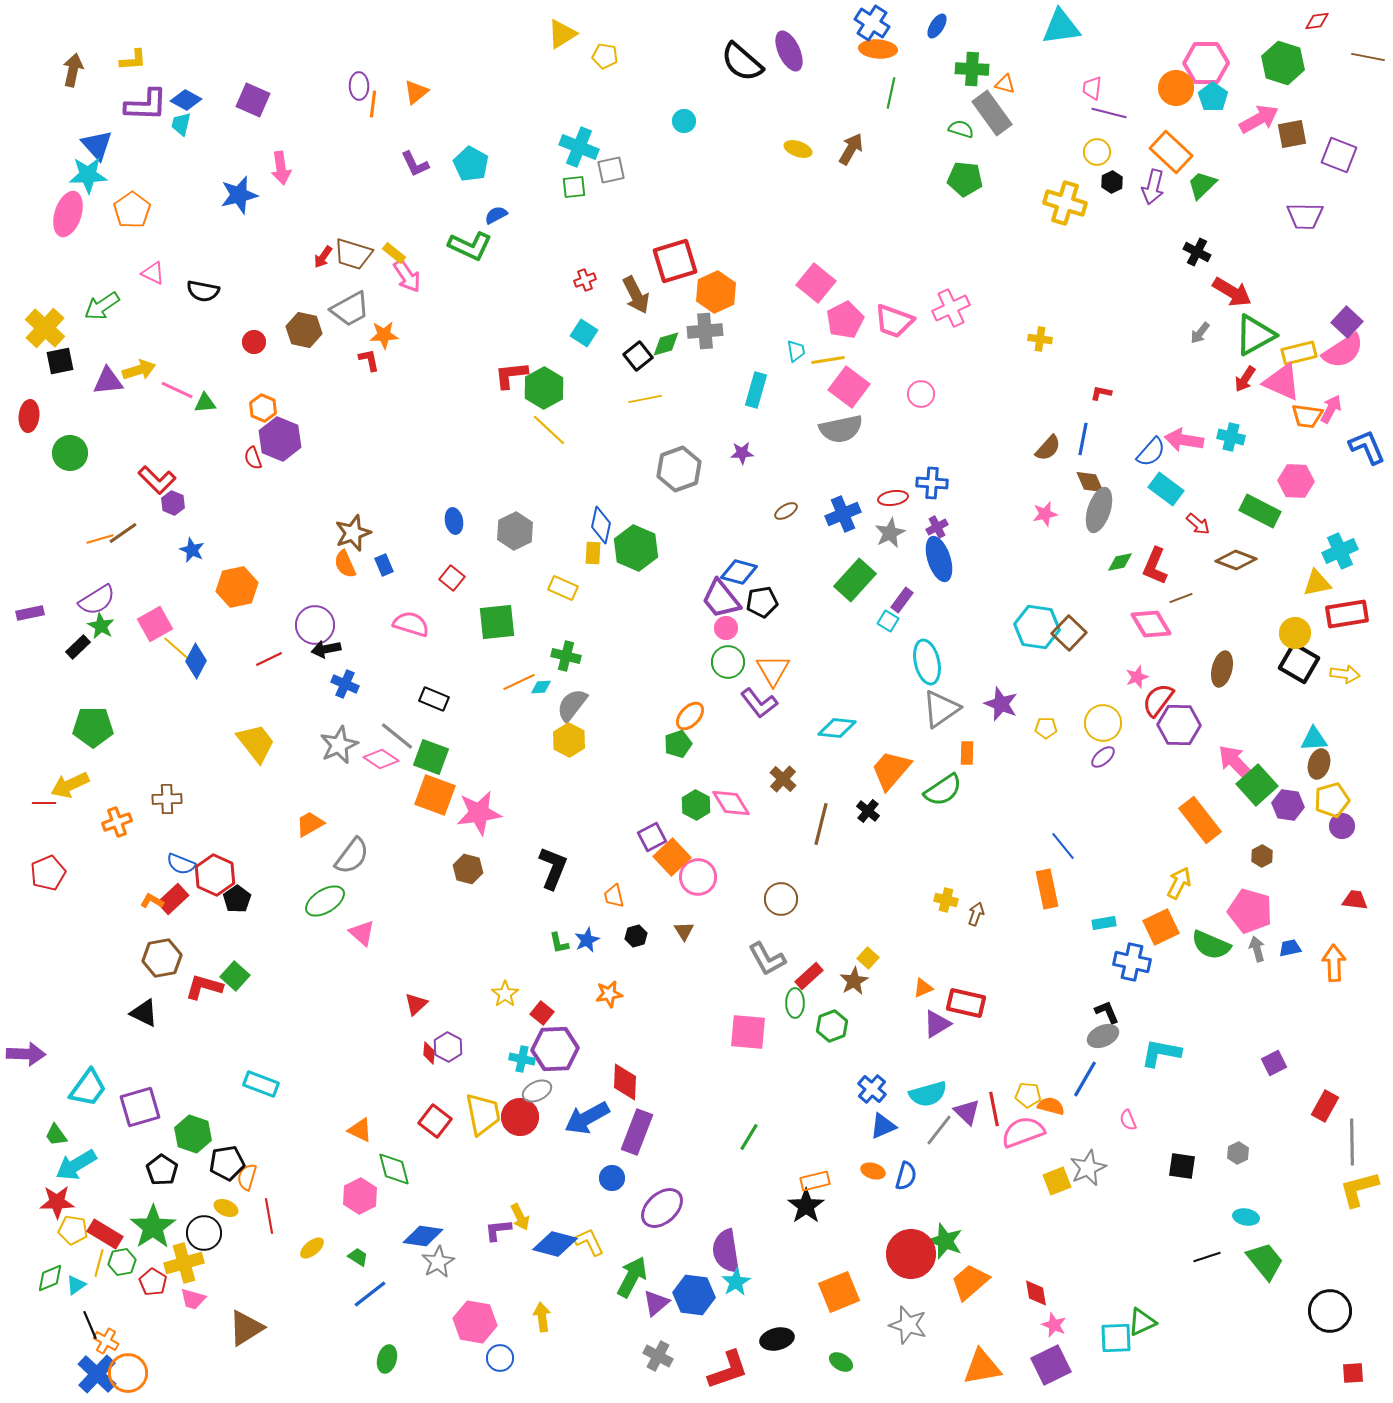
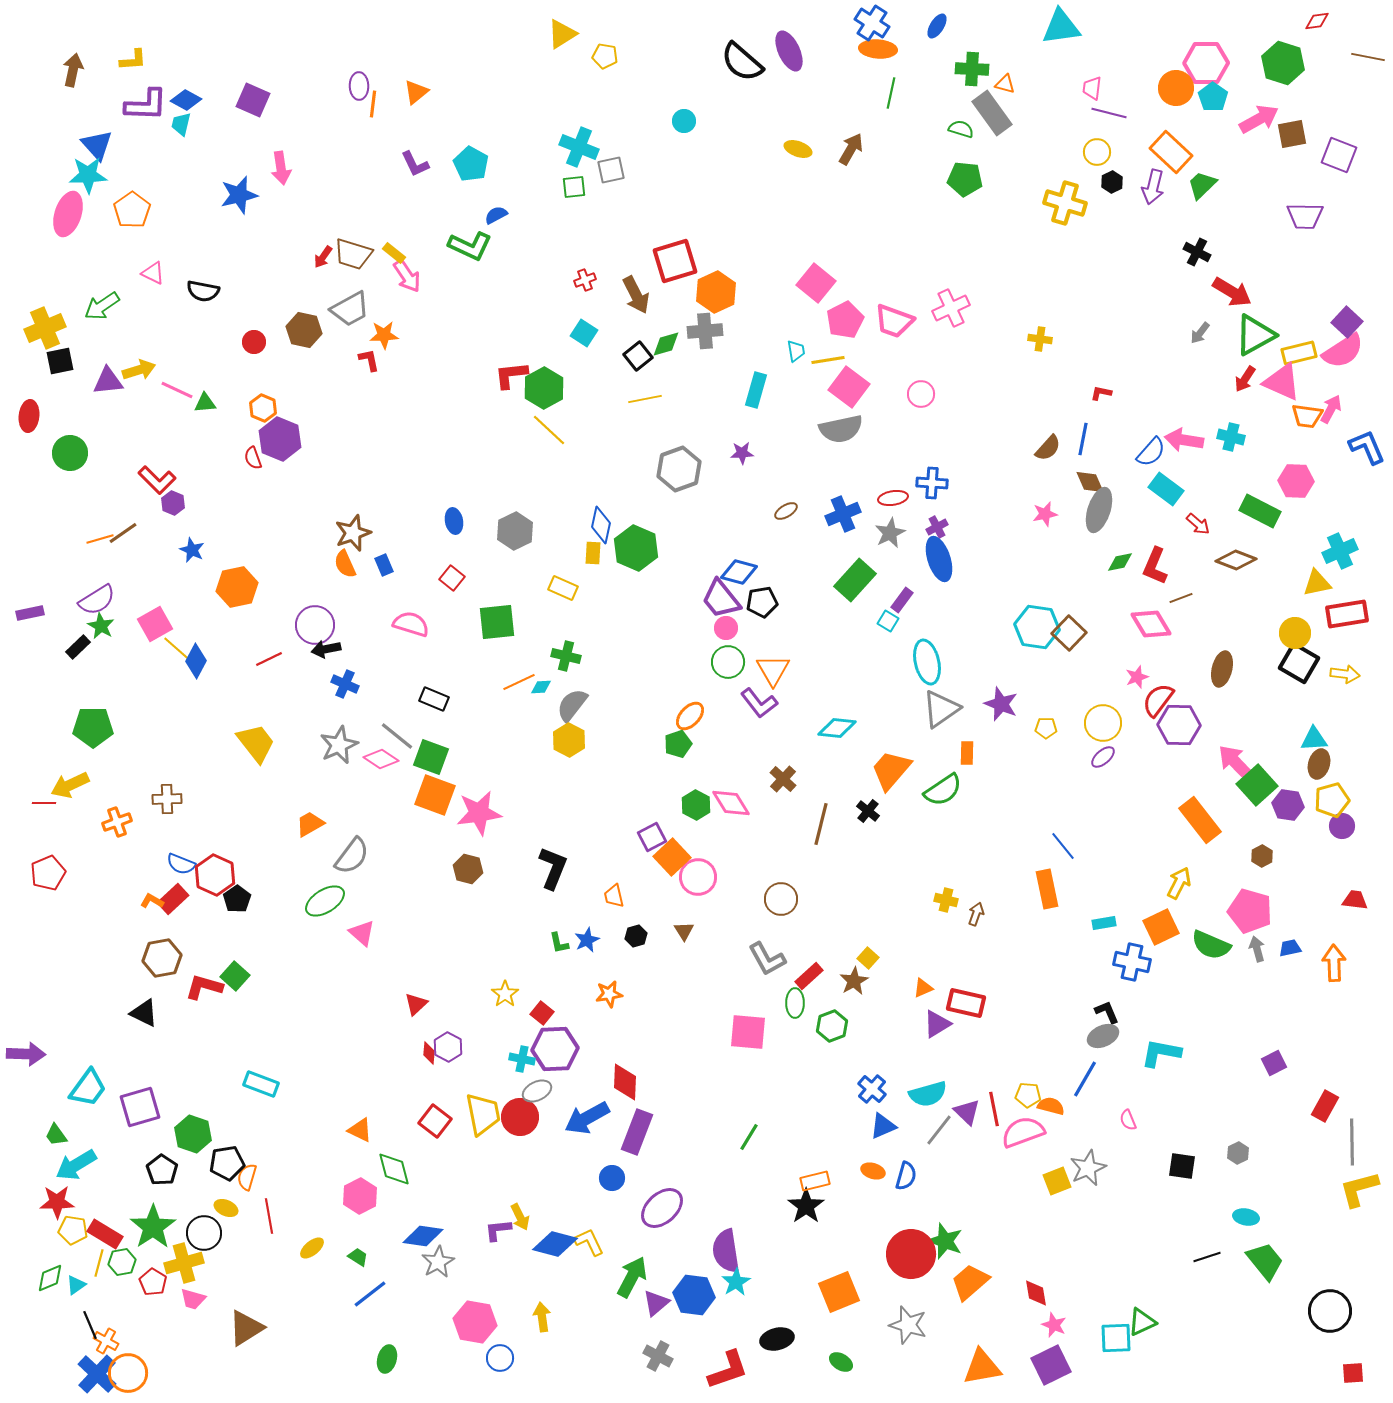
yellow cross at (45, 328): rotated 24 degrees clockwise
